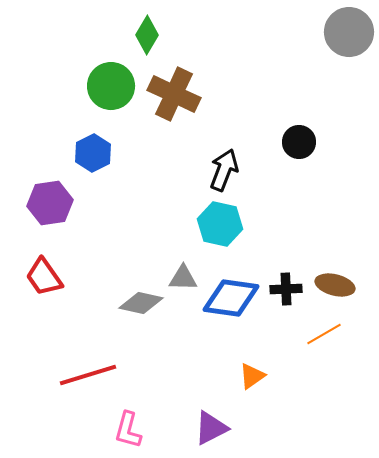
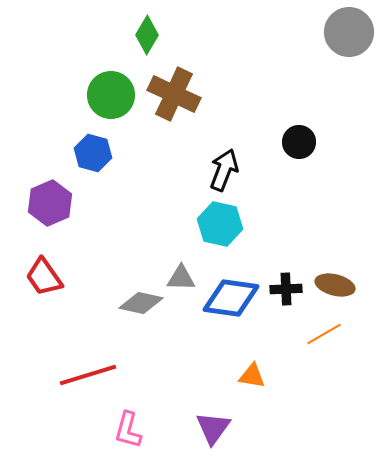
green circle: moved 9 px down
blue hexagon: rotated 18 degrees counterclockwise
purple hexagon: rotated 15 degrees counterclockwise
gray triangle: moved 2 px left
orange triangle: rotated 44 degrees clockwise
purple triangle: moved 2 px right; rotated 27 degrees counterclockwise
